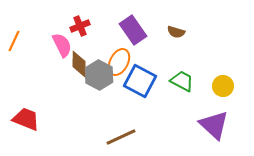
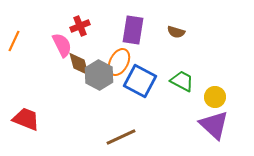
purple rectangle: rotated 44 degrees clockwise
brown diamond: rotated 16 degrees counterclockwise
yellow circle: moved 8 px left, 11 px down
